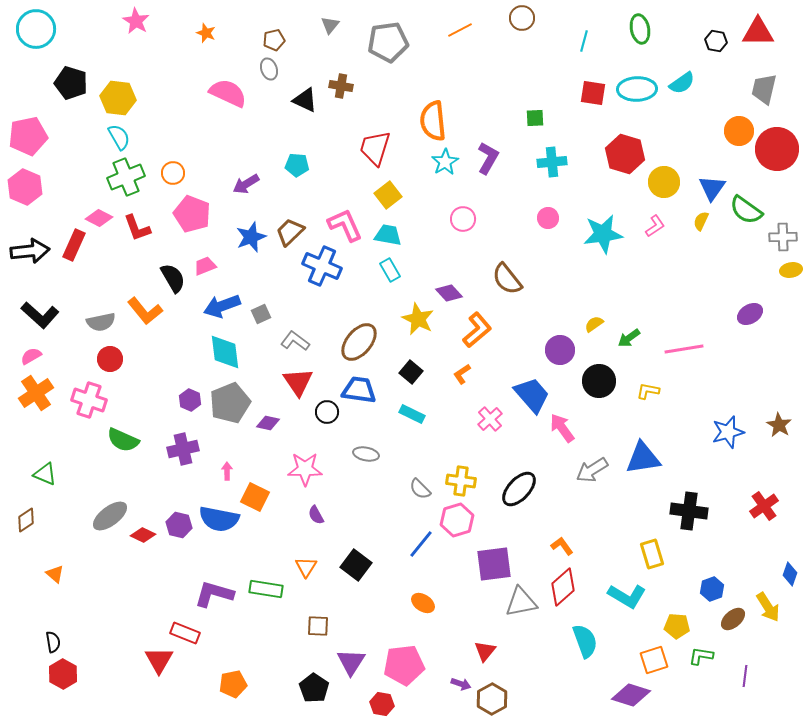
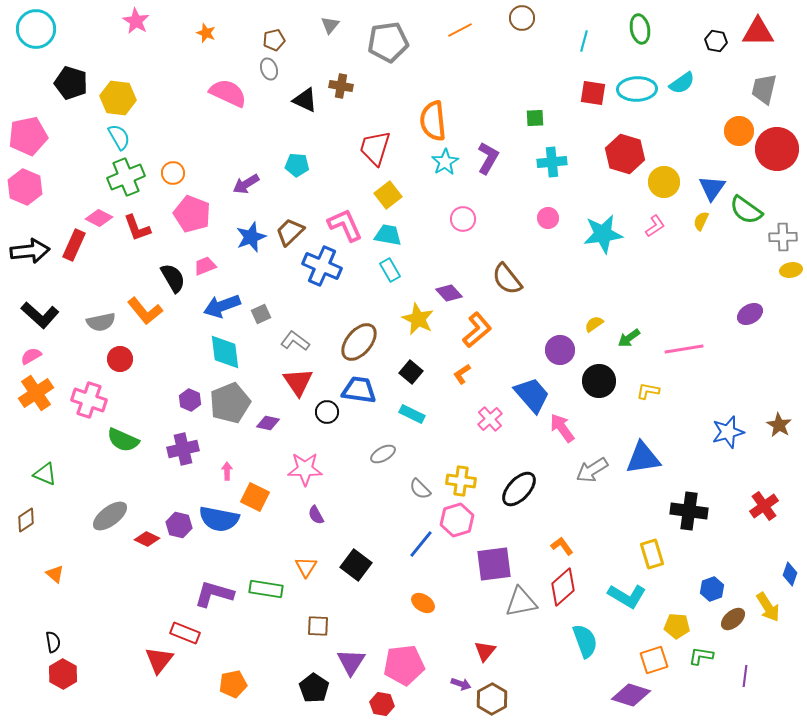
red circle at (110, 359): moved 10 px right
gray ellipse at (366, 454): moved 17 px right; rotated 40 degrees counterclockwise
red diamond at (143, 535): moved 4 px right, 4 px down
red triangle at (159, 660): rotated 8 degrees clockwise
